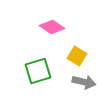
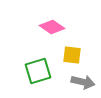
yellow square: moved 5 px left, 1 px up; rotated 24 degrees counterclockwise
gray arrow: moved 1 px left
